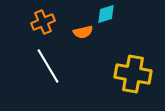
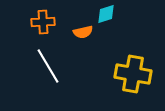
orange cross: rotated 20 degrees clockwise
